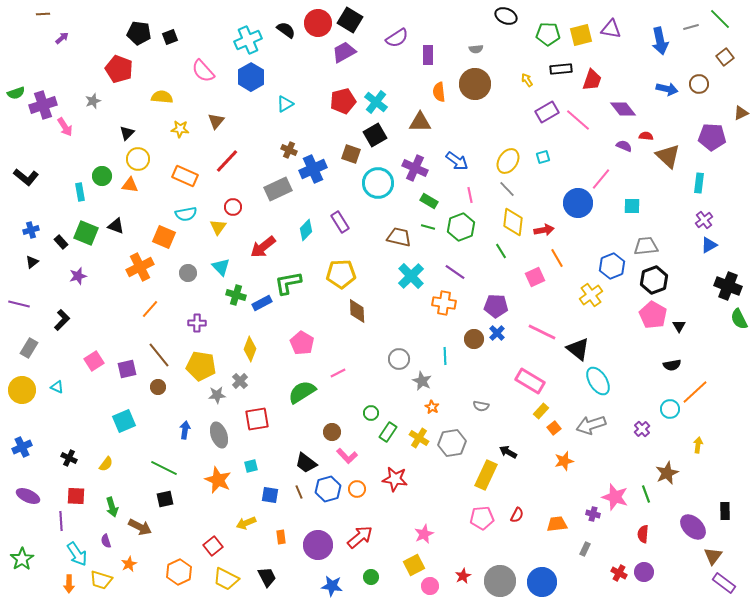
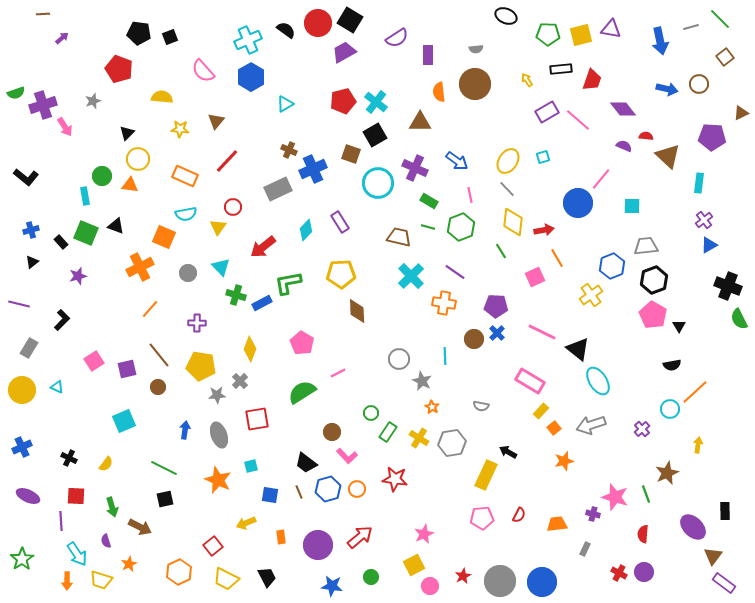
cyan rectangle at (80, 192): moved 5 px right, 4 px down
red semicircle at (517, 515): moved 2 px right
orange arrow at (69, 584): moved 2 px left, 3 px up
